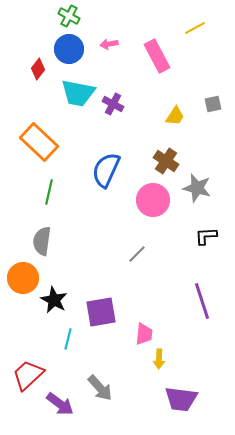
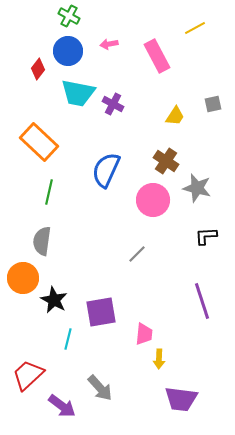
blue circle: moved 1 px left, 2 px down
purple arrow: moved 2 px right, 2 px down
